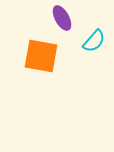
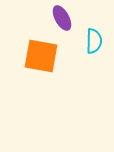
cyan semicircle: rotated 40 degrees counterclockwise
